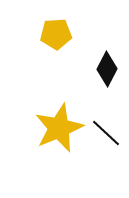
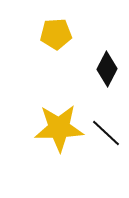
yellow star: rotated 21 degrees clockwise
